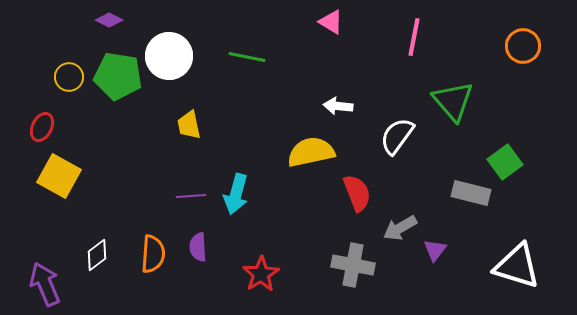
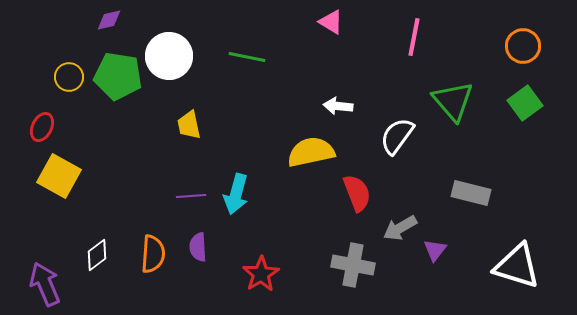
purple diamond: rotated 40 degrees counterclockwise
green square: moved 20 px right, 59 px up
